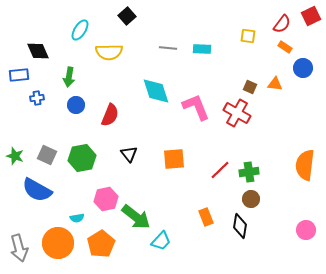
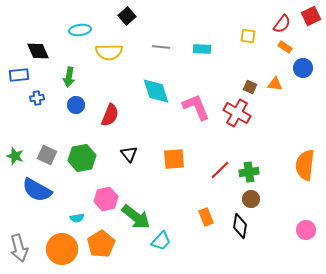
cyan ellipse at (80, 30): rotated 50 degrees clockwise
gray line at (168, 48): moved 7 px left, 1 px up
orange circle at (58, 243): moved 4 px right, 6 px down
